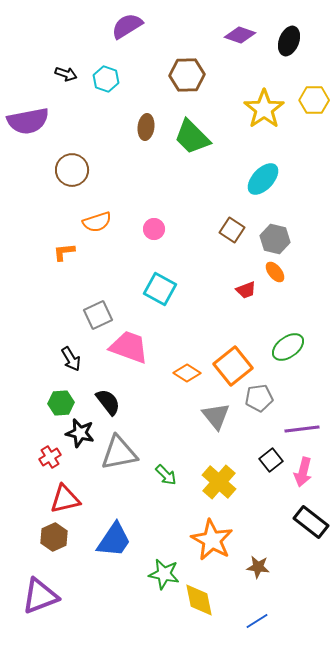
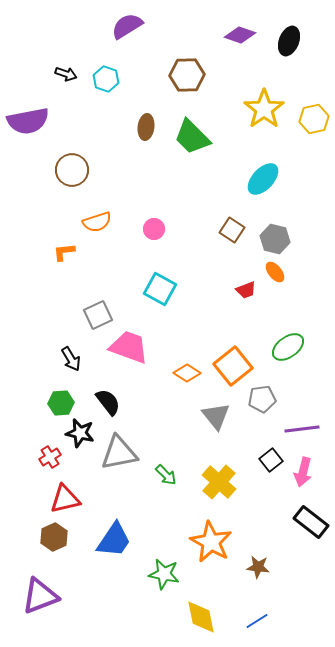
yellow hexagon at (314, 100): moved 19 px down; rotated 12 degrees counterclockwise
gray pentagon at (259, 398): moved 3 px right, 1 px down
orange star at (212, 540): moved 1 px left, 2 px down
yellow diamond at (199, 600): moved 2 px right, 17 px down
